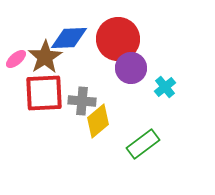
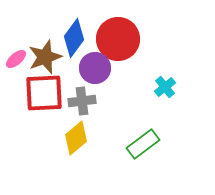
blue diamond: moved 5 px right; rotated 51 degrees counterclockwise
brown star: rotated 12 degrees clockwise
purple circle: moved 36 px left
gray cross: rotated 12 degrees counterclockwise
yellow diamond: moved 22 px left, 17 px down
